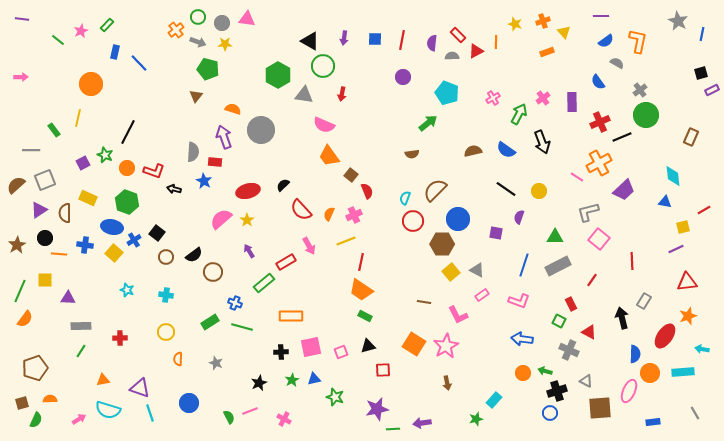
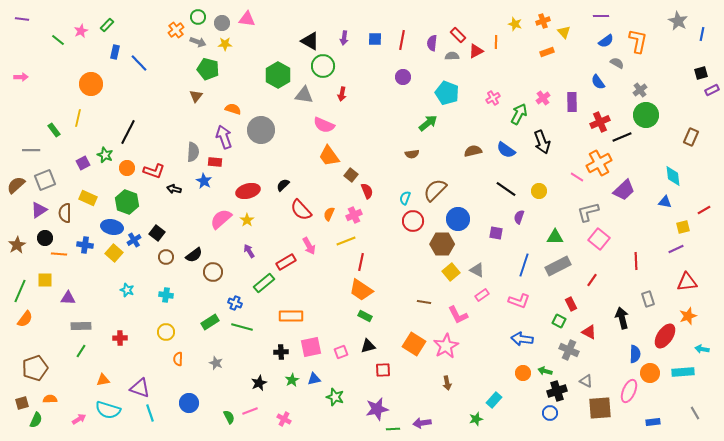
red line at (632, 261): moved 4 px right
gray rectangle at (644, 301): moved 4 px right, 2 px up; rotated 49 degrees counterclockwise
